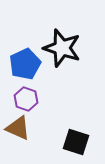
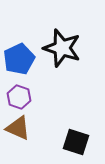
blue pentagon: moved 6 px left, 5 px up
purple hexagon: moved 7 px left, 2 px up
